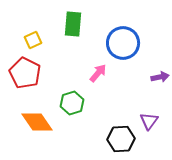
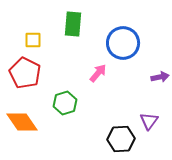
yellow square: rotated 24 degrees clockwise
green hexagon: moved 7 px left
orange diamond: moved 15 px left
